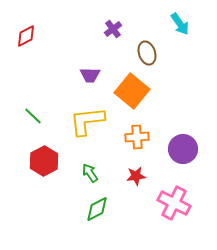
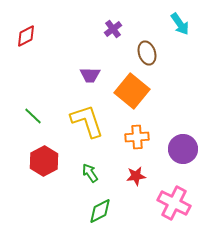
yellow L-shape: rotated 78 degrees clockwise
green diamond: moved 3 px right, 2 px down
